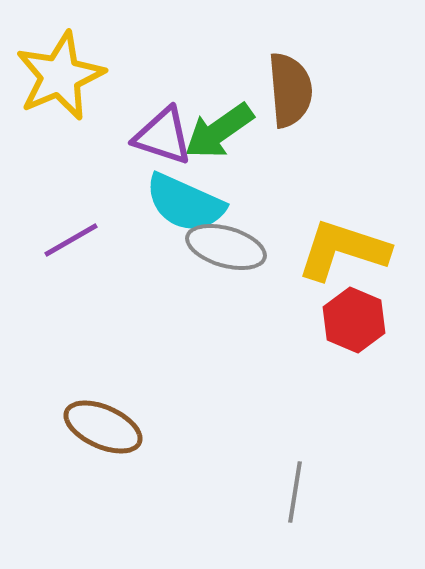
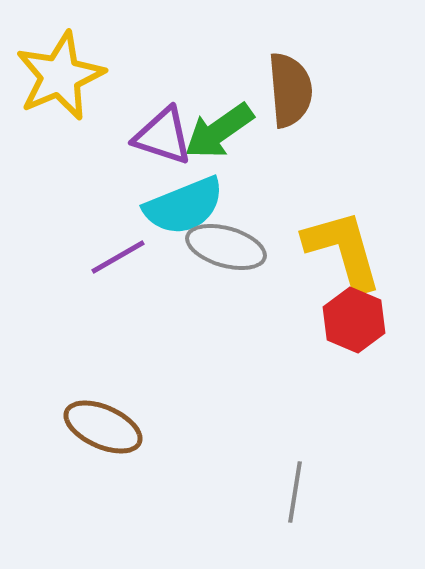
cyan semicircle: moved 1 px left, 3 px down; rotated 46 degrees counterclockwise
purple line: moved 47 px right, 17 px down
yellow L-shape: rotated 56 degrees clockwise
